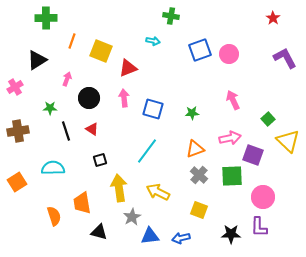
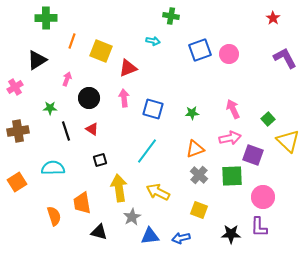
pink arrow at (233, 100): moved 9 px down
